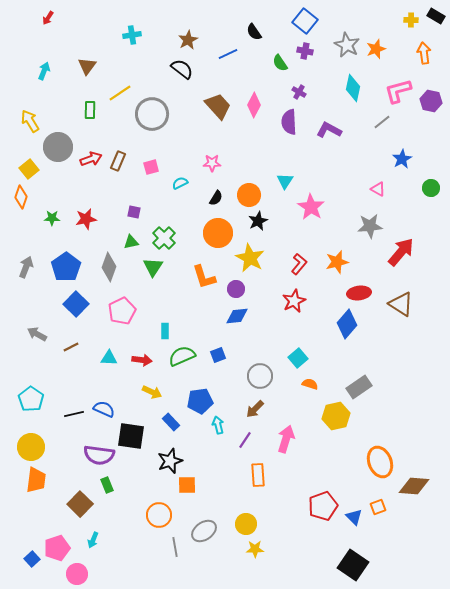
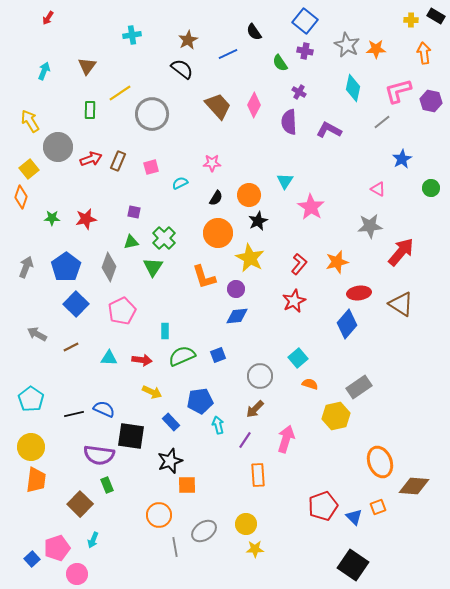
orange star at (376, 49): rotated 18 degrees clockwise
